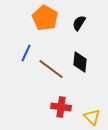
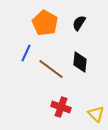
orange pentagon: moved 5 px down
red cross: rotated 12 degrees clockwise
yellow triangle: moved 4 px right, 3 px up
